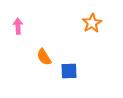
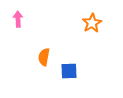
pink arrow: moved 7 px up
orange semicircle: rotated 42 degrees clockwise
